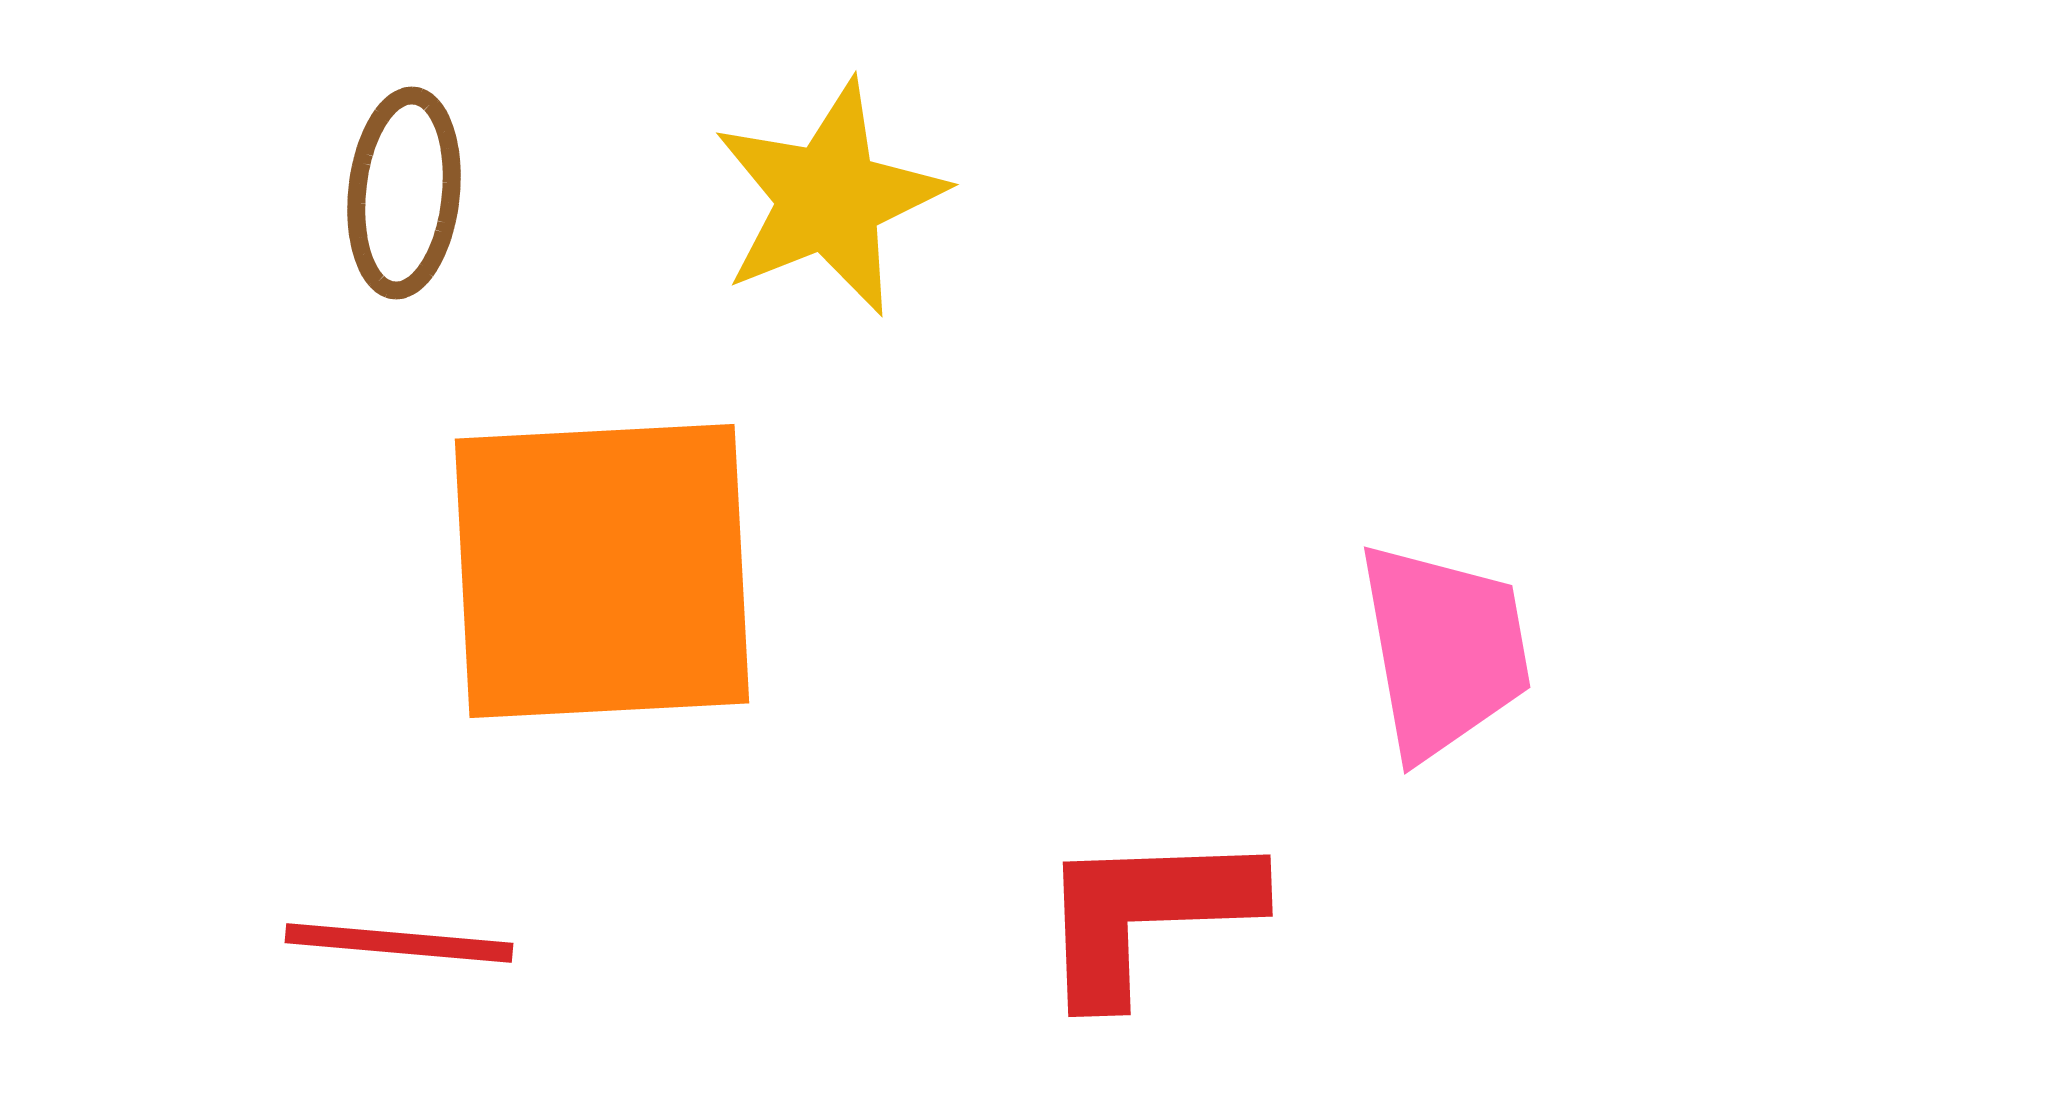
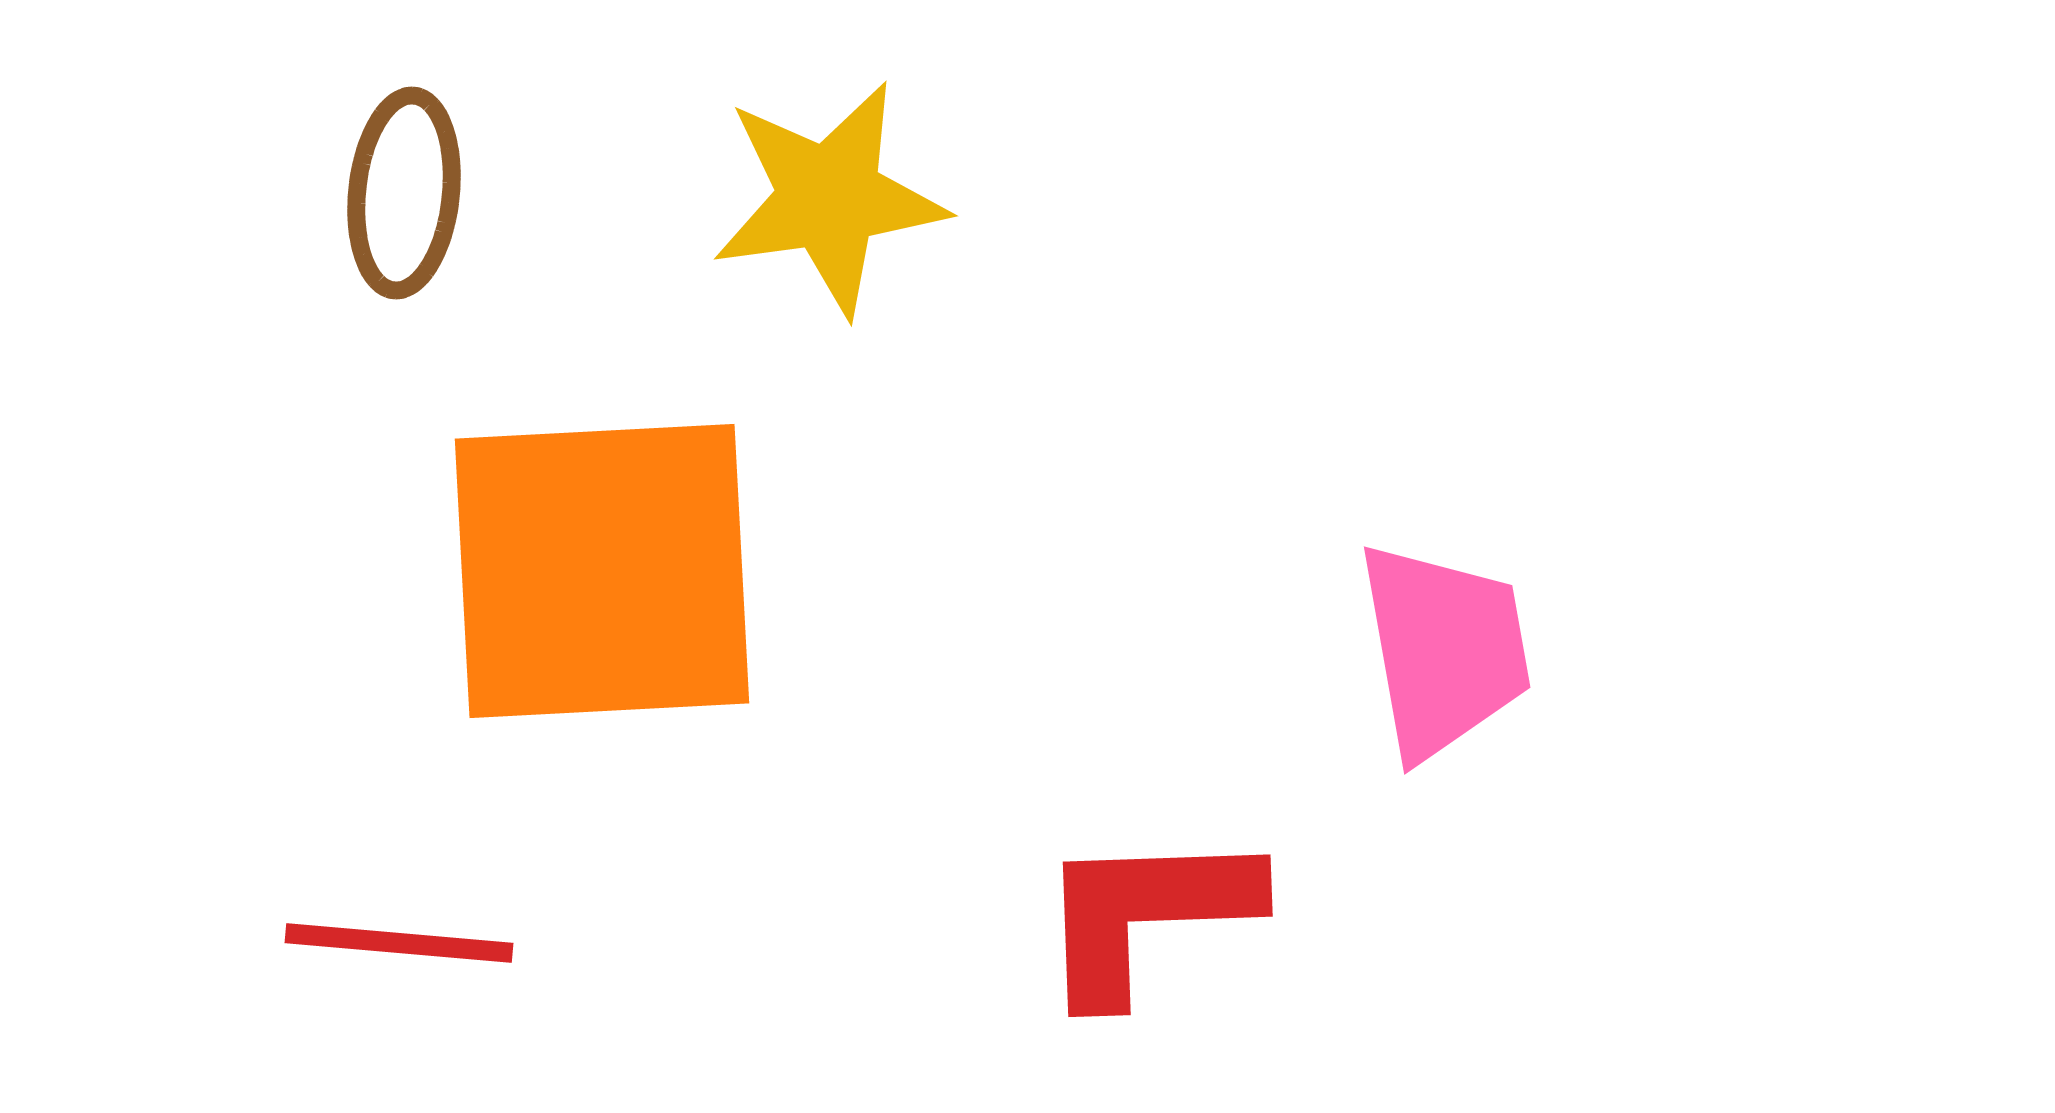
yellow star: rotated 14 degrees clockwise
